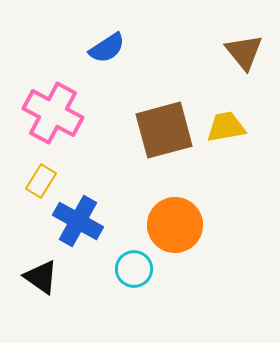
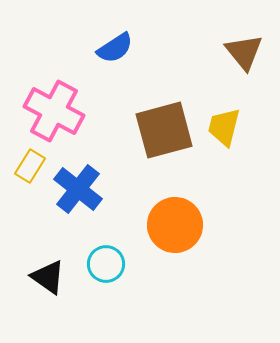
blue semicircle: moved 8 px right
pink cross: moved 1 px right, 2 px up
yellow trapezoid: moved 2 px left; rotated 66 degrees counterclockwise
yellow rectangle: moved 11 px left, 15 px up
blue cross: moved 32 px up; rotated 9 degrees clockwise
cyan circle: moved 28 px left, 5 px up
black triangle: moved 7 px right
